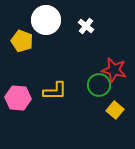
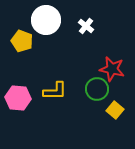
red star: moved 2 px left, 1 px up
green circle: moved 2 px left, 4 px down
